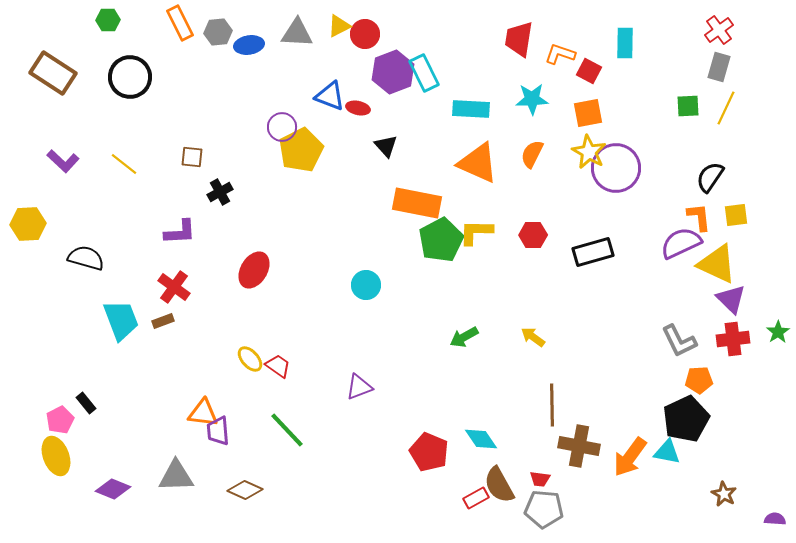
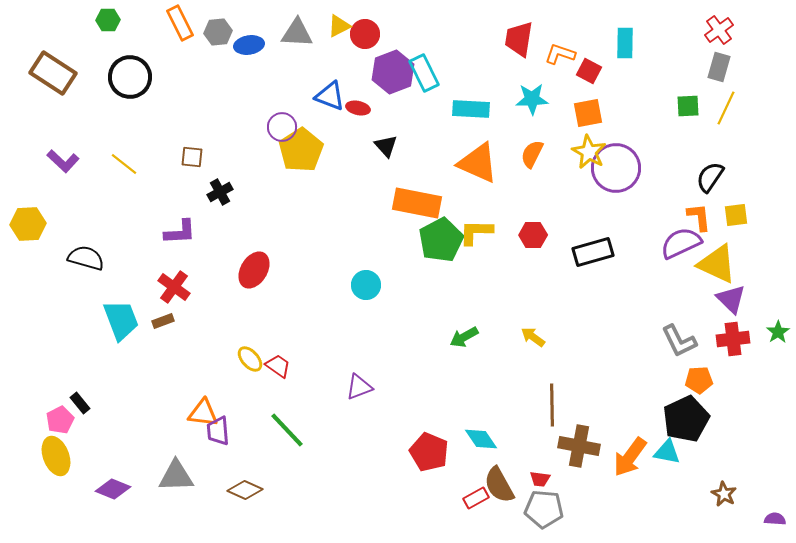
yellow pentagon at (301, 150): rotated 6 degrees counterclockwise
black rectangle at (86, 403): moved 6 px left
